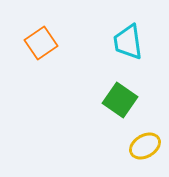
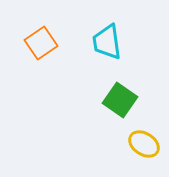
cyan trapezoid: moved 21 px left
yellow ellipse: moved 1 px left, 2 px up; rotated 64 degrees clockwise
